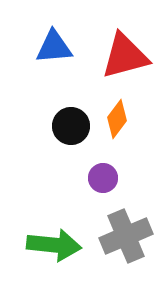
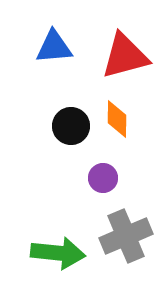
orange diamond: rotated 36 degrees counterclockwise
green arrow: moved 4 px right, 8 px down
